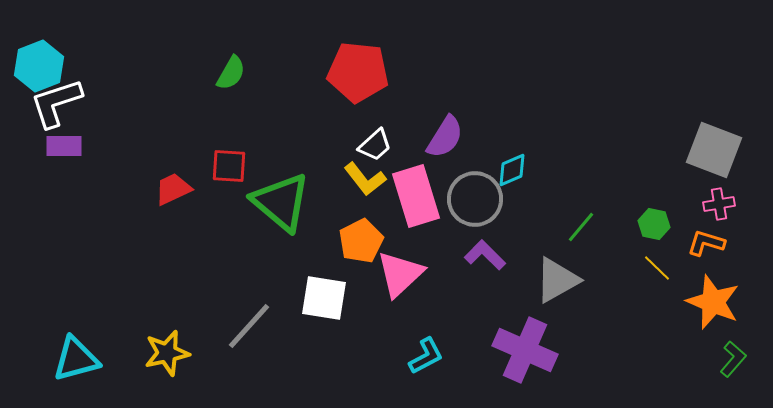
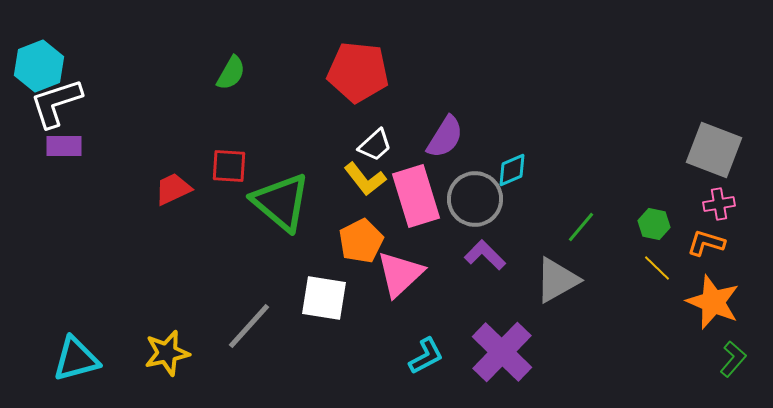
purple cross: moved 23 px left, 2 px down; rotated 20 degrees clockwise
